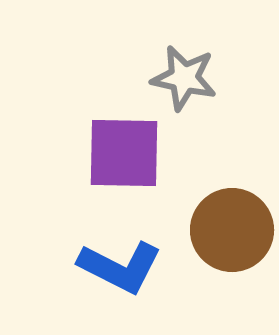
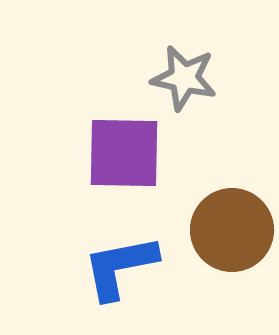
blue L-shape: rotated 142 degrees clockwise
